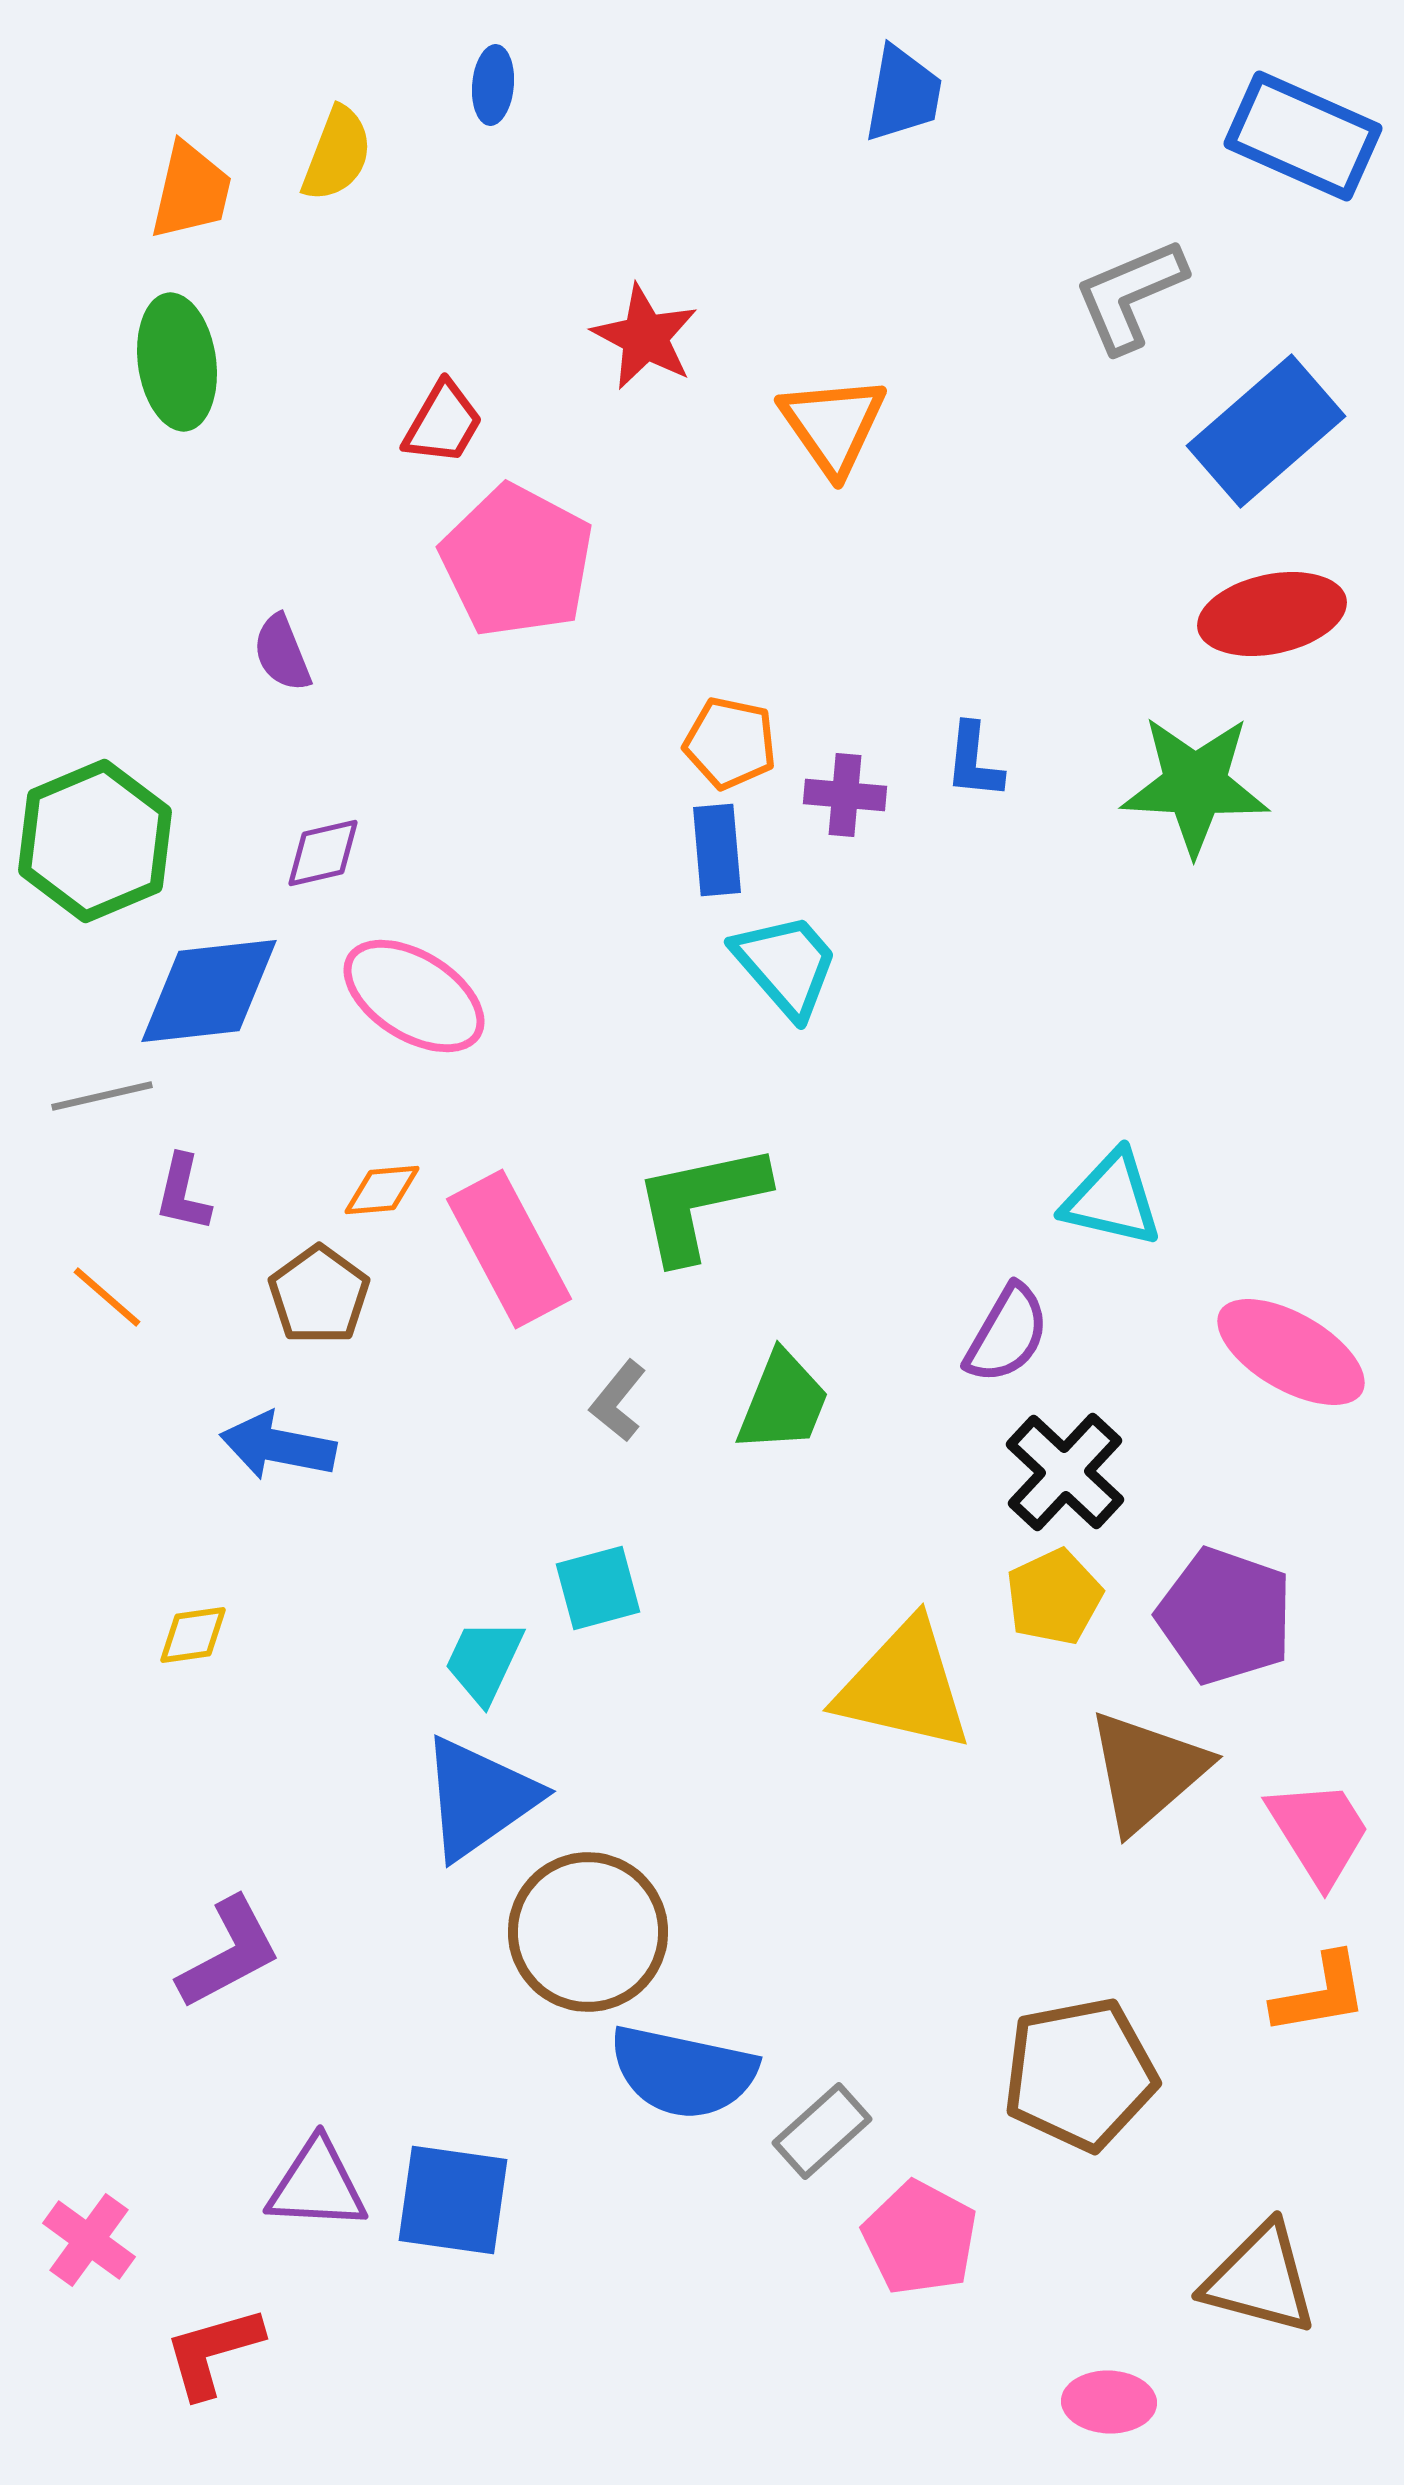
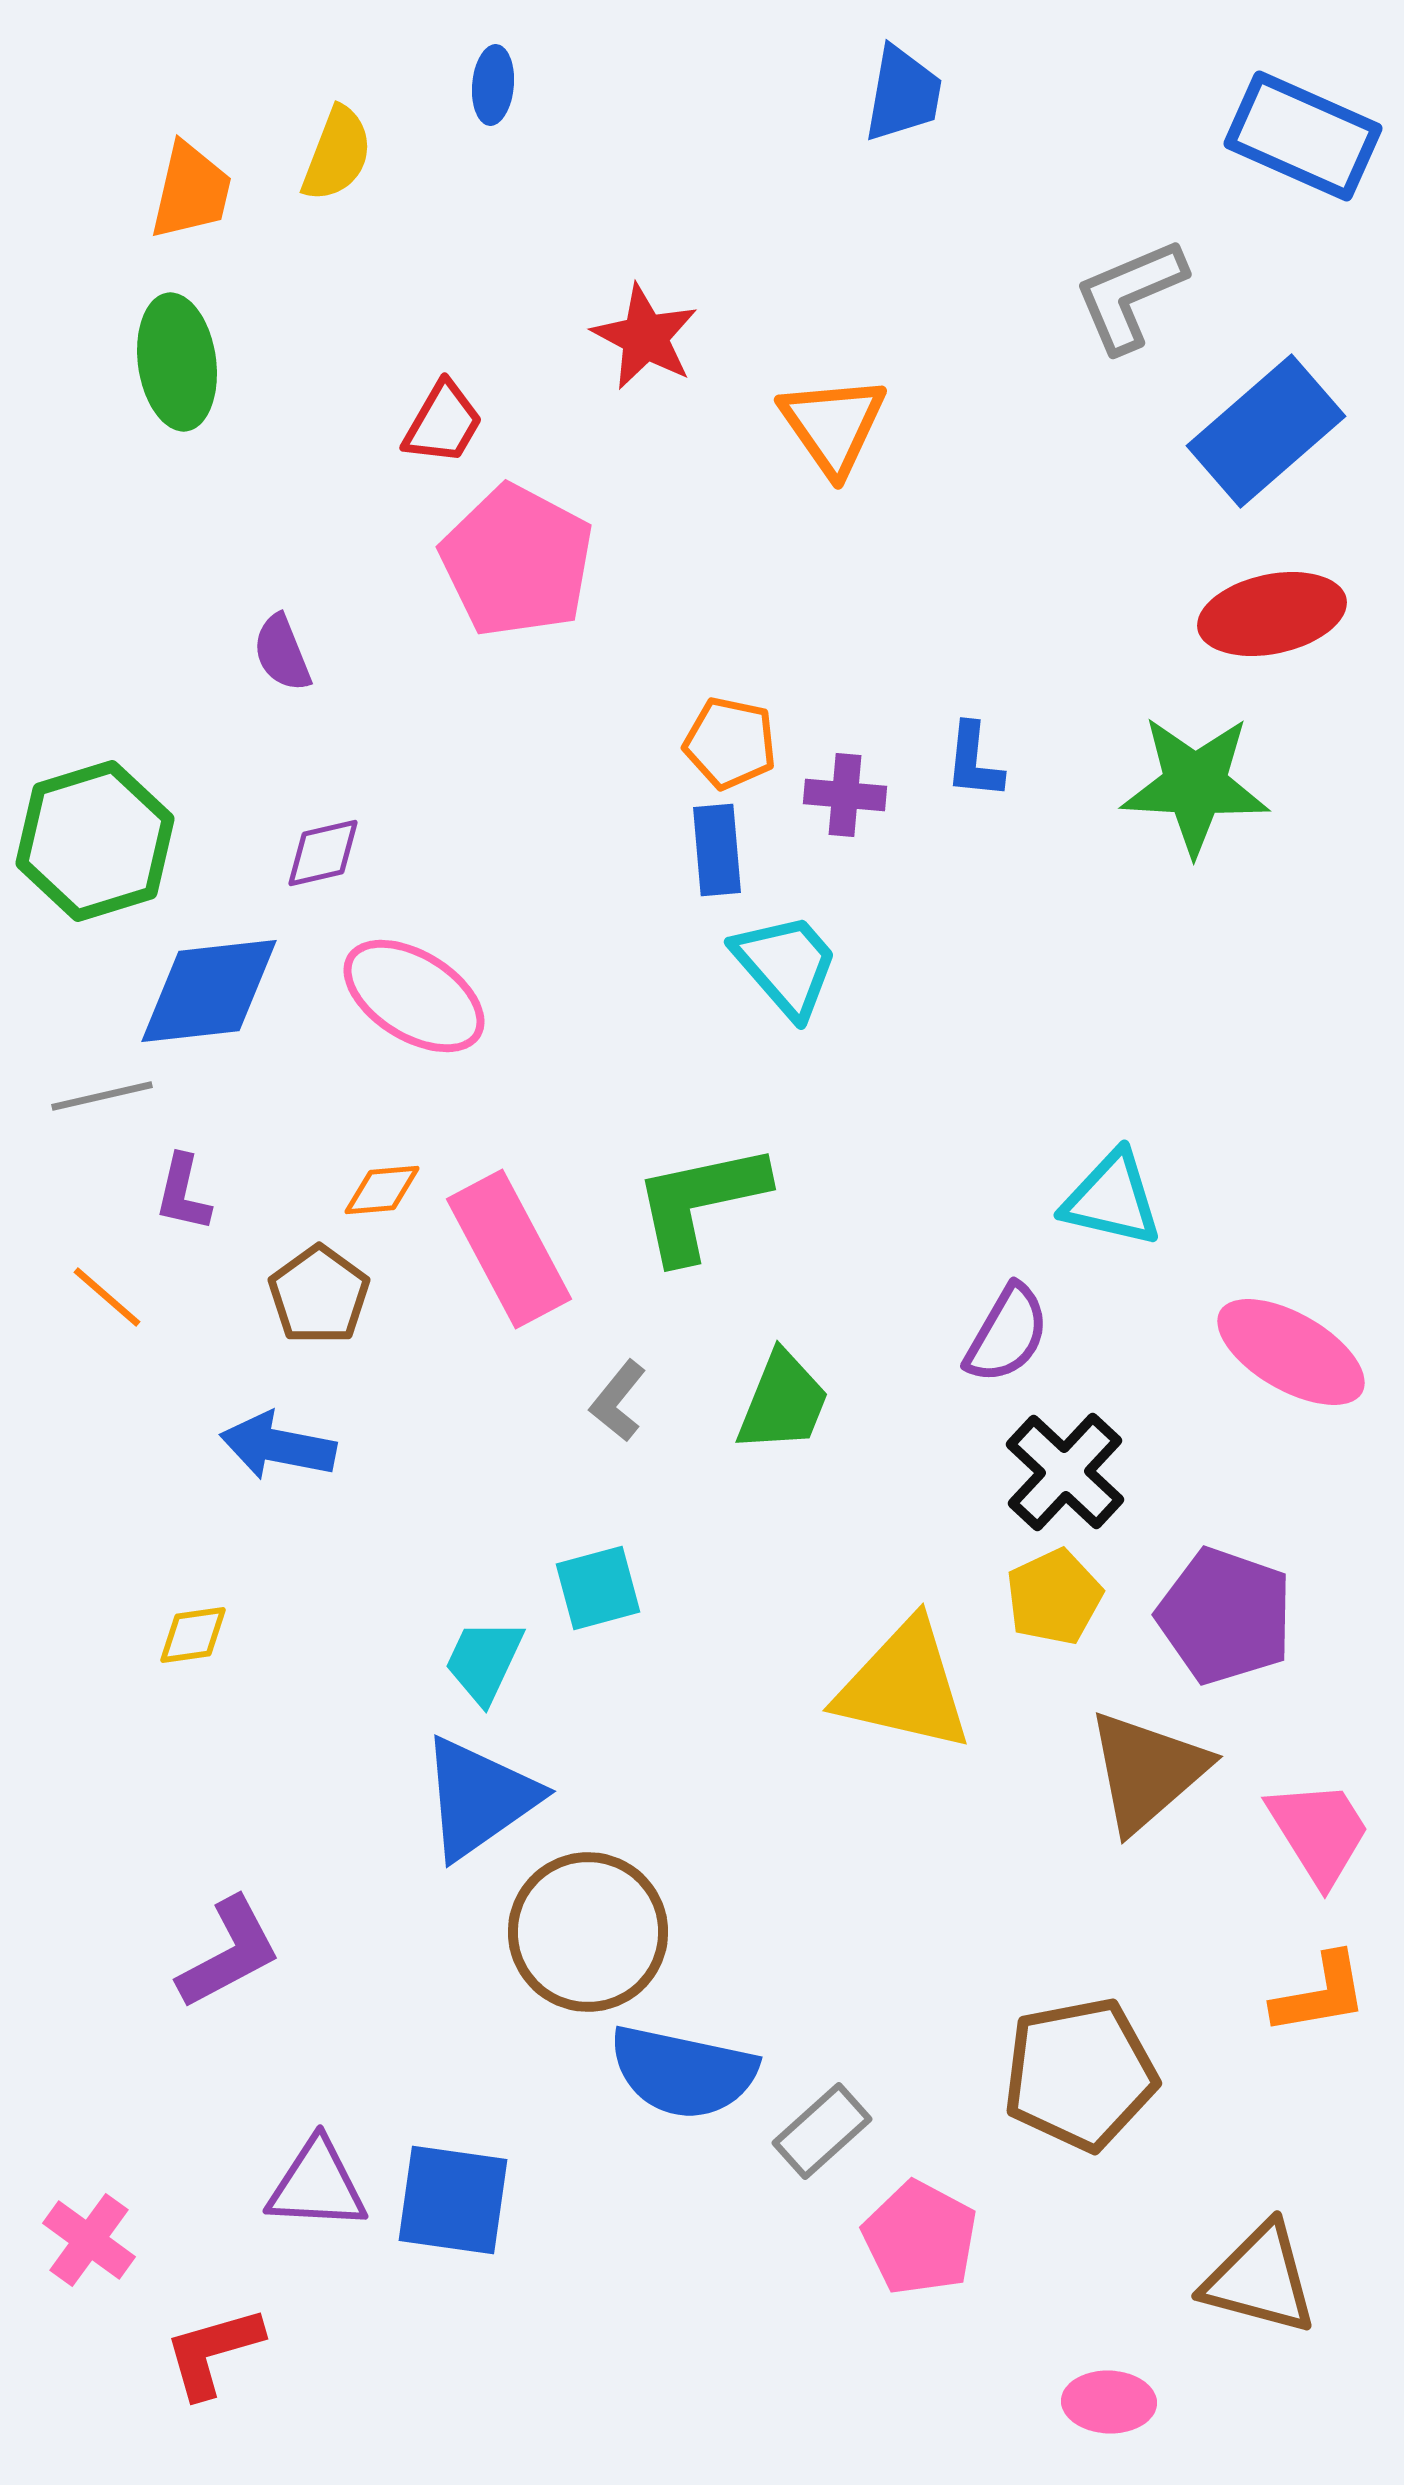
green hexagon at (95, 841): rotated 6 degrees clockwise
